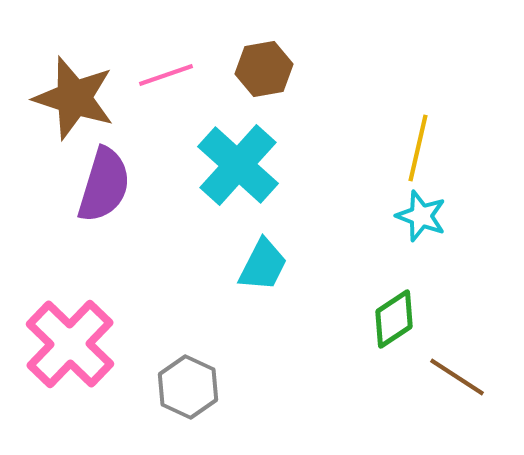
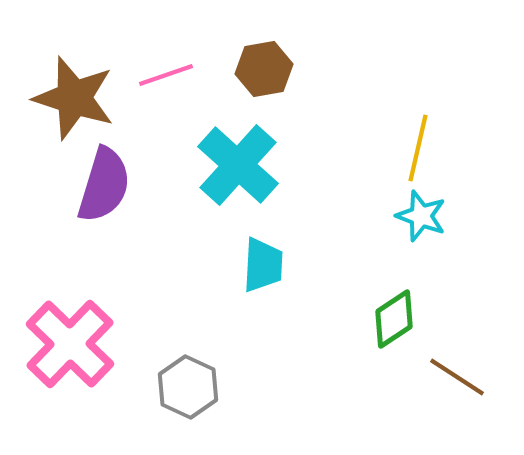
cyan trapezoid: rotated 24 degrees counterclockwise
